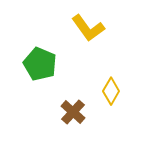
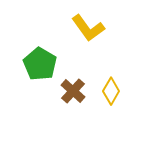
green pentagon: rotated 8 degrees clockwise
brown cross: moved 21 px up
